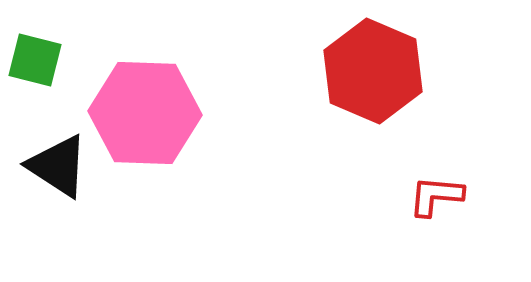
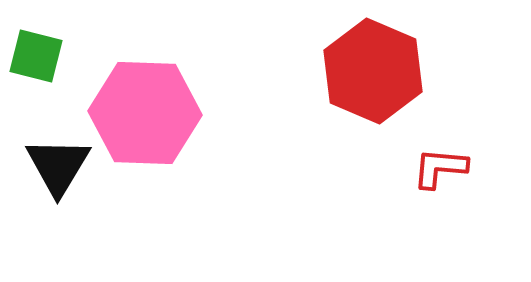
green square: moved 1 px right, 4 px up
black triangle: rotated 28 degrees clockwise
red L-shape: moved 4 px right, 28 px up
